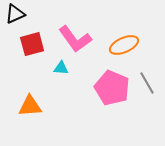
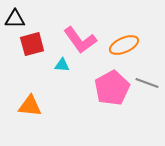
black triangle: moved 5 px down; rotated 25 degrees clockwise
pink L-shape: moved 5 px right, 1 px down
cyan triangle: moved 1 px right, 3 px up
gray line: rotated 40 degrees counterclockwise
pink pentagon: rotated 20 degrees clockwise
orange triangle: rotated 10 degrees clockwise
